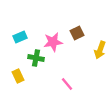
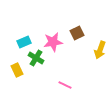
cyan rectangle: moved 4 px right, 5 px down
green cross: rotated 21 degrees clockwise
yellow rectangle: moved 1 px left, 6 px up
pink line: moved 2 px left, 1 px down; rotated 24 degrees counterclockwise
